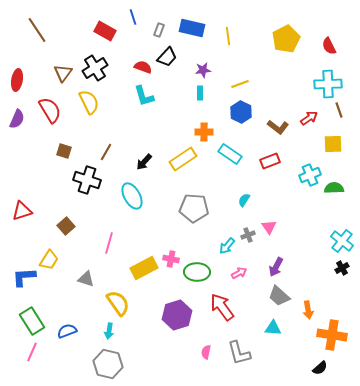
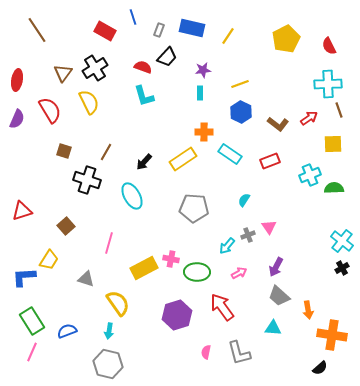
yellow line at (228, 36): rotated 42 degrees clockwise
brown L-shape at (278, 127): moved 3 px up
